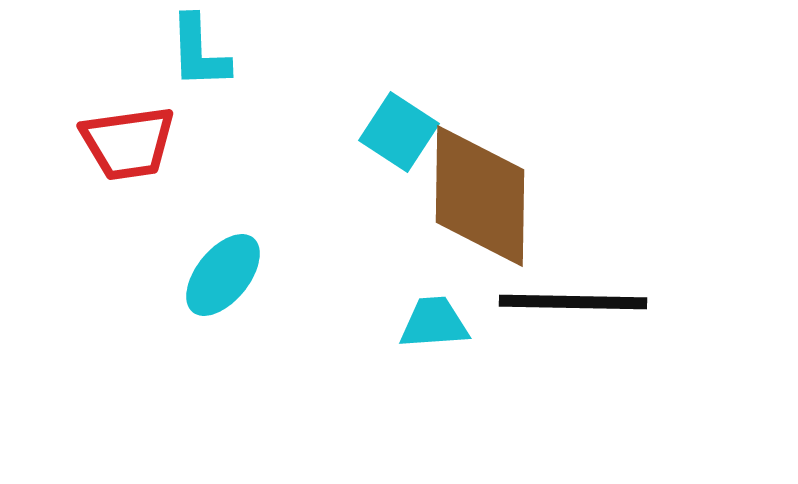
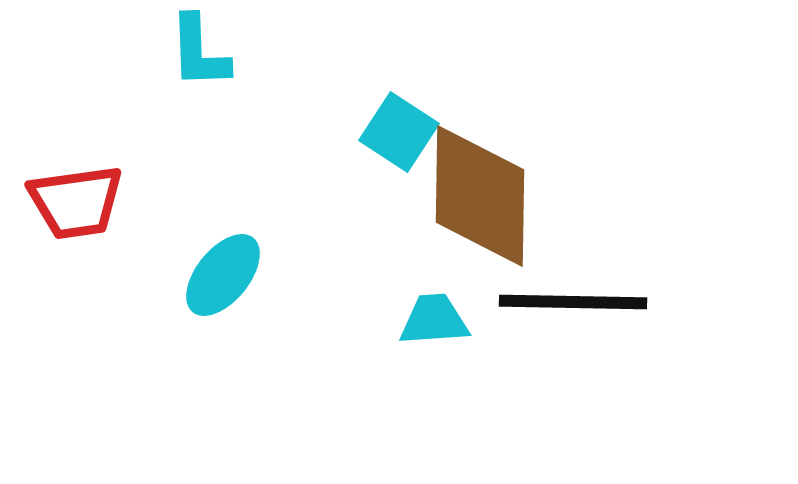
red trapezoid: moved 52 px left, 59 px down
cyan trapezoid: moved 3 px up
